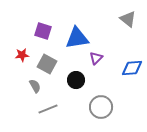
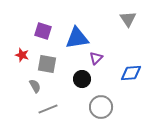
gray triangle: rotated 18 degrees clockwise
red star: rotated 24 degrees clockwise
gray square: rotated 18 degrees counterclockwise
blue diamond: moved 1 px left, 5 px down
black circle: moved 6 px right, 1 px up
